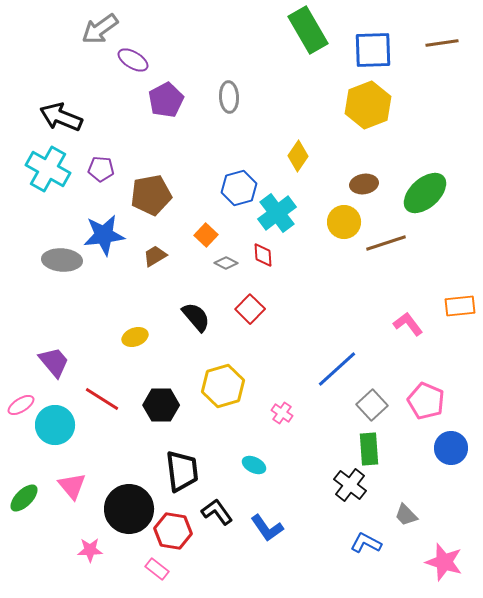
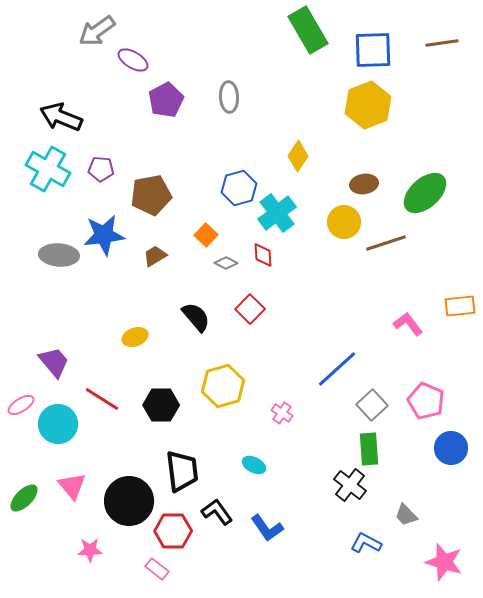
gray arrow at (100, 29): moved 3 px left, 2 px down
gray ellipse at (62, 260): moved 3 px left, 5 px up
cyan circle at (55, 425): moved 3 px right, 1 px up
black circle at (129, 509): moved 8 px up
red hexagon at (173, 531): rotated 9 degrees counterclockwise
